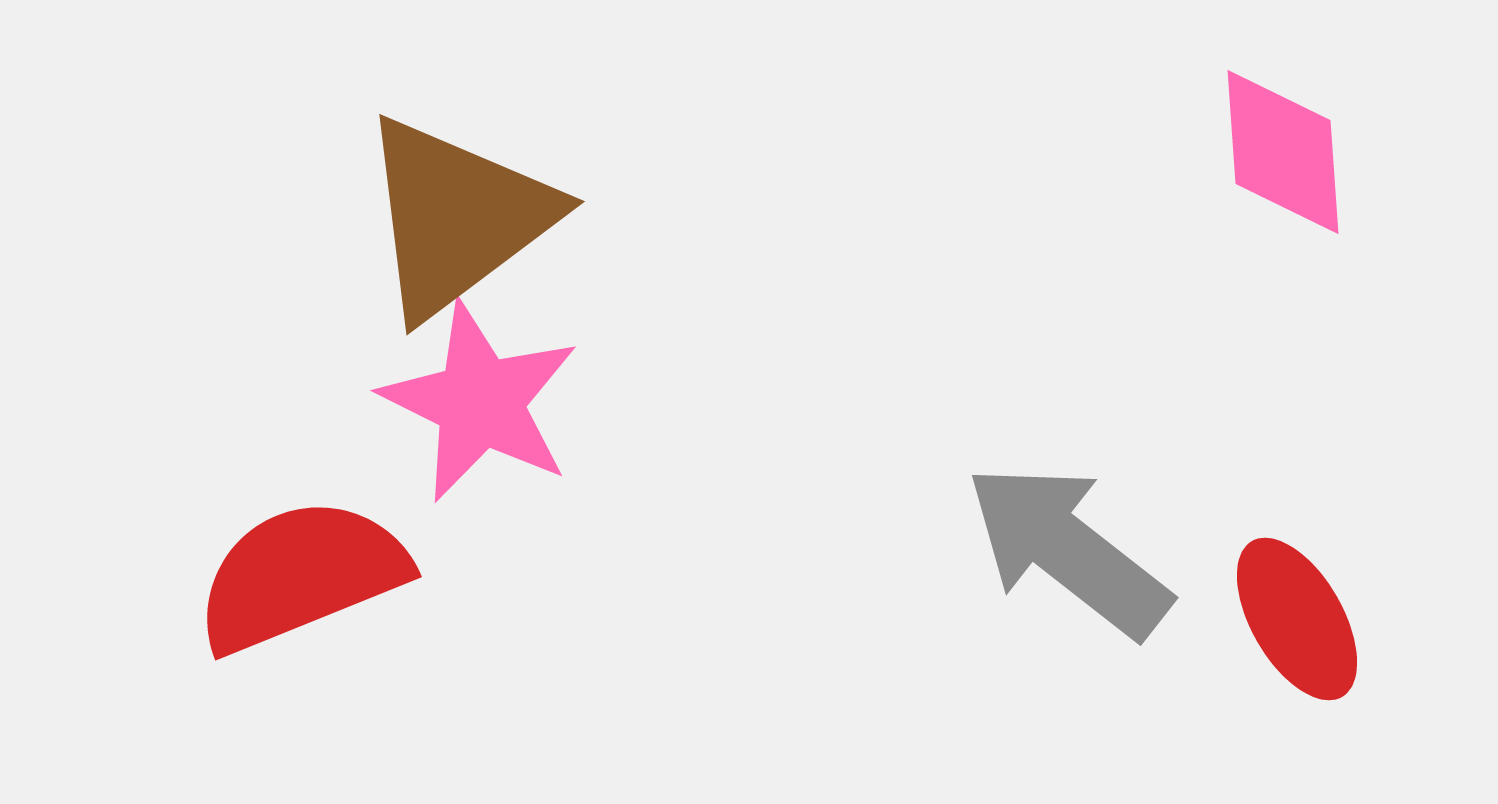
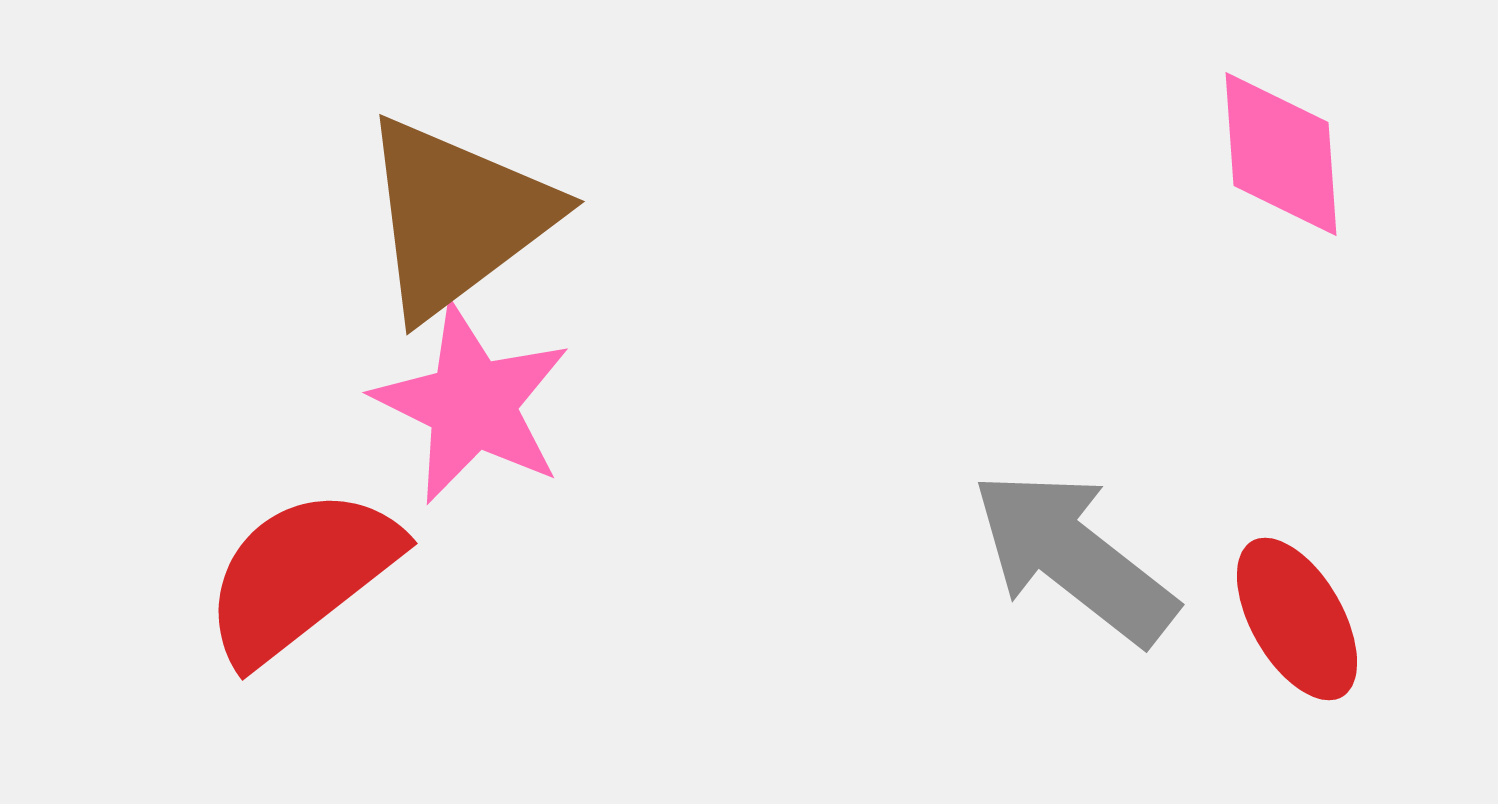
pink diamond: moved 2 px left, 2 px down
pink star: moved 8 px left, 2 px down
gray arrow: moved 6 px right, 7 px down
red semicircle: rotated 16 degrees counterclockwise
